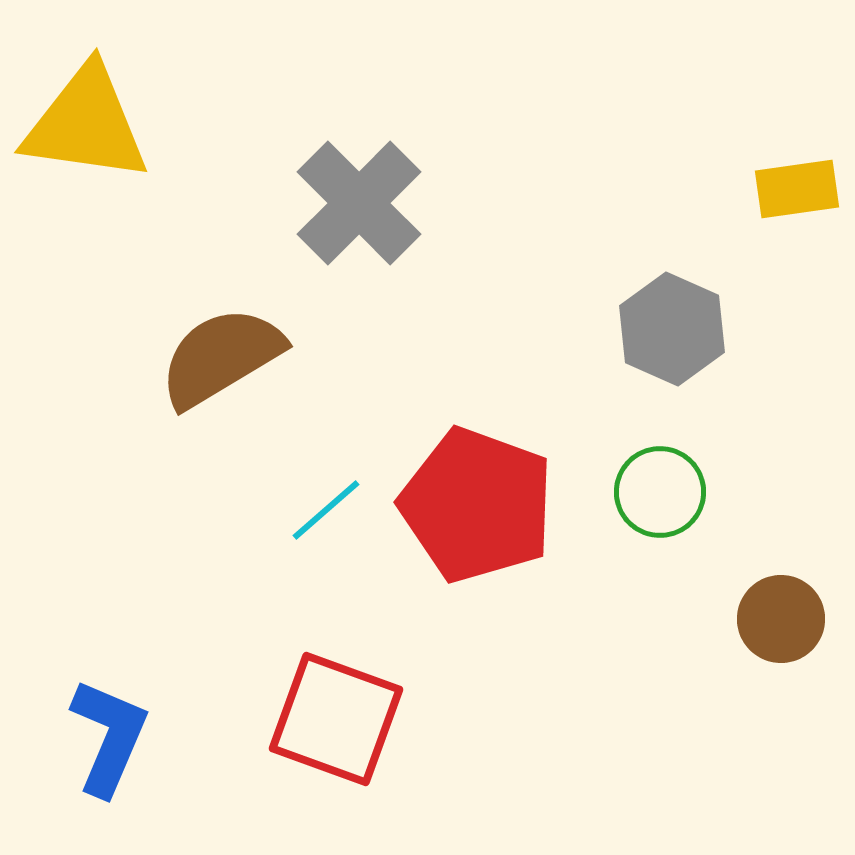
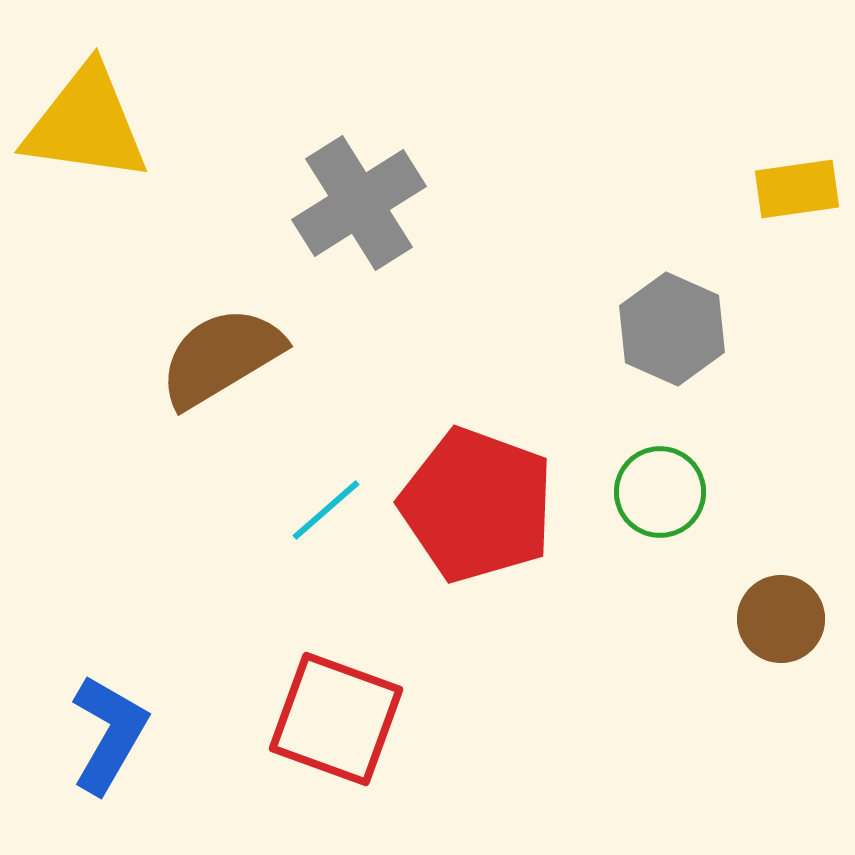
gray cross: rotated 13 degrees clockwise
blue L-shape: moved 3 px up; rotated 7 degrees clockwise
